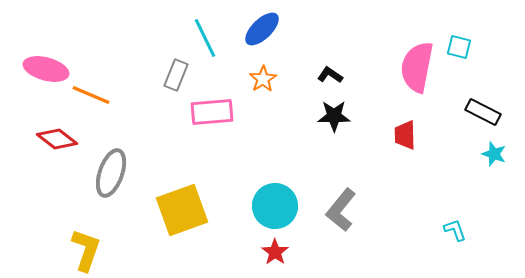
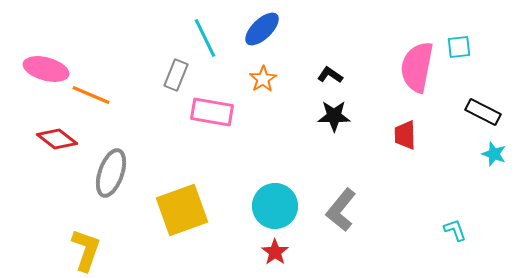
cyan square: rotated 20 degrees counterclockwise
pink rectangle: rotated 15 degrees clockwise
